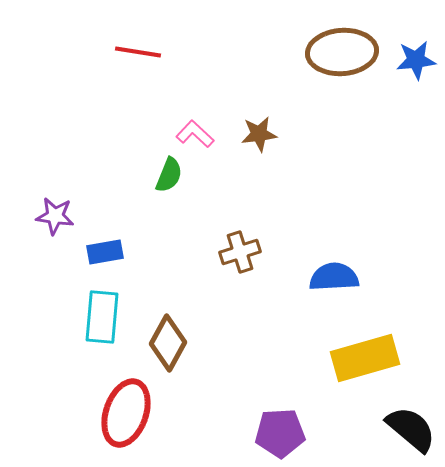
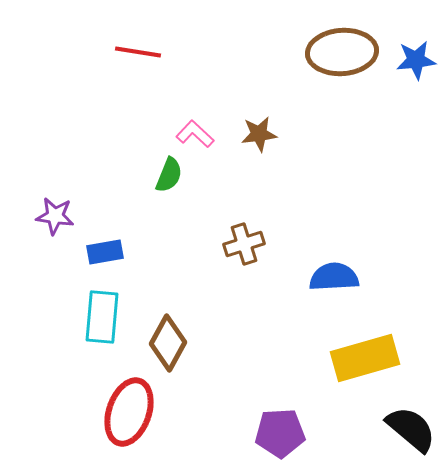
brown cross: moved 4 px right, 8 px up
red ellipse: moved 3 px right, 1 px up
